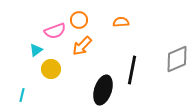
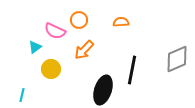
pink semicircle: rotated 45 degrees clockwise
orange arrow: moved 2 px right, 4 px down
cyan triangle: moved 1 px left, 3 px up
